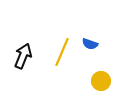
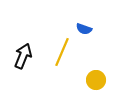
blue semicircle: moved 6 px left, 15 px up
yellow circle: moved 5 px left, 1 px up
